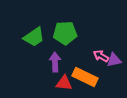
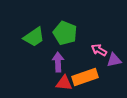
green pentagon: rotated 25 degrees clockwise
pink arrow: moved 2 px left, 6 px up
purple arrow: moved 3 px right
orange rectangle: rotated 45 degrees counterclockwise
